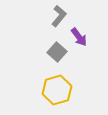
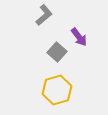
gray L-shape: moved 15 px left, 1 px up; rotated 10 degrees clockwise
